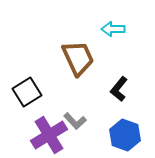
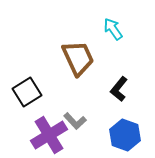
cyan arrow: rotated 55 degrees clockwise
